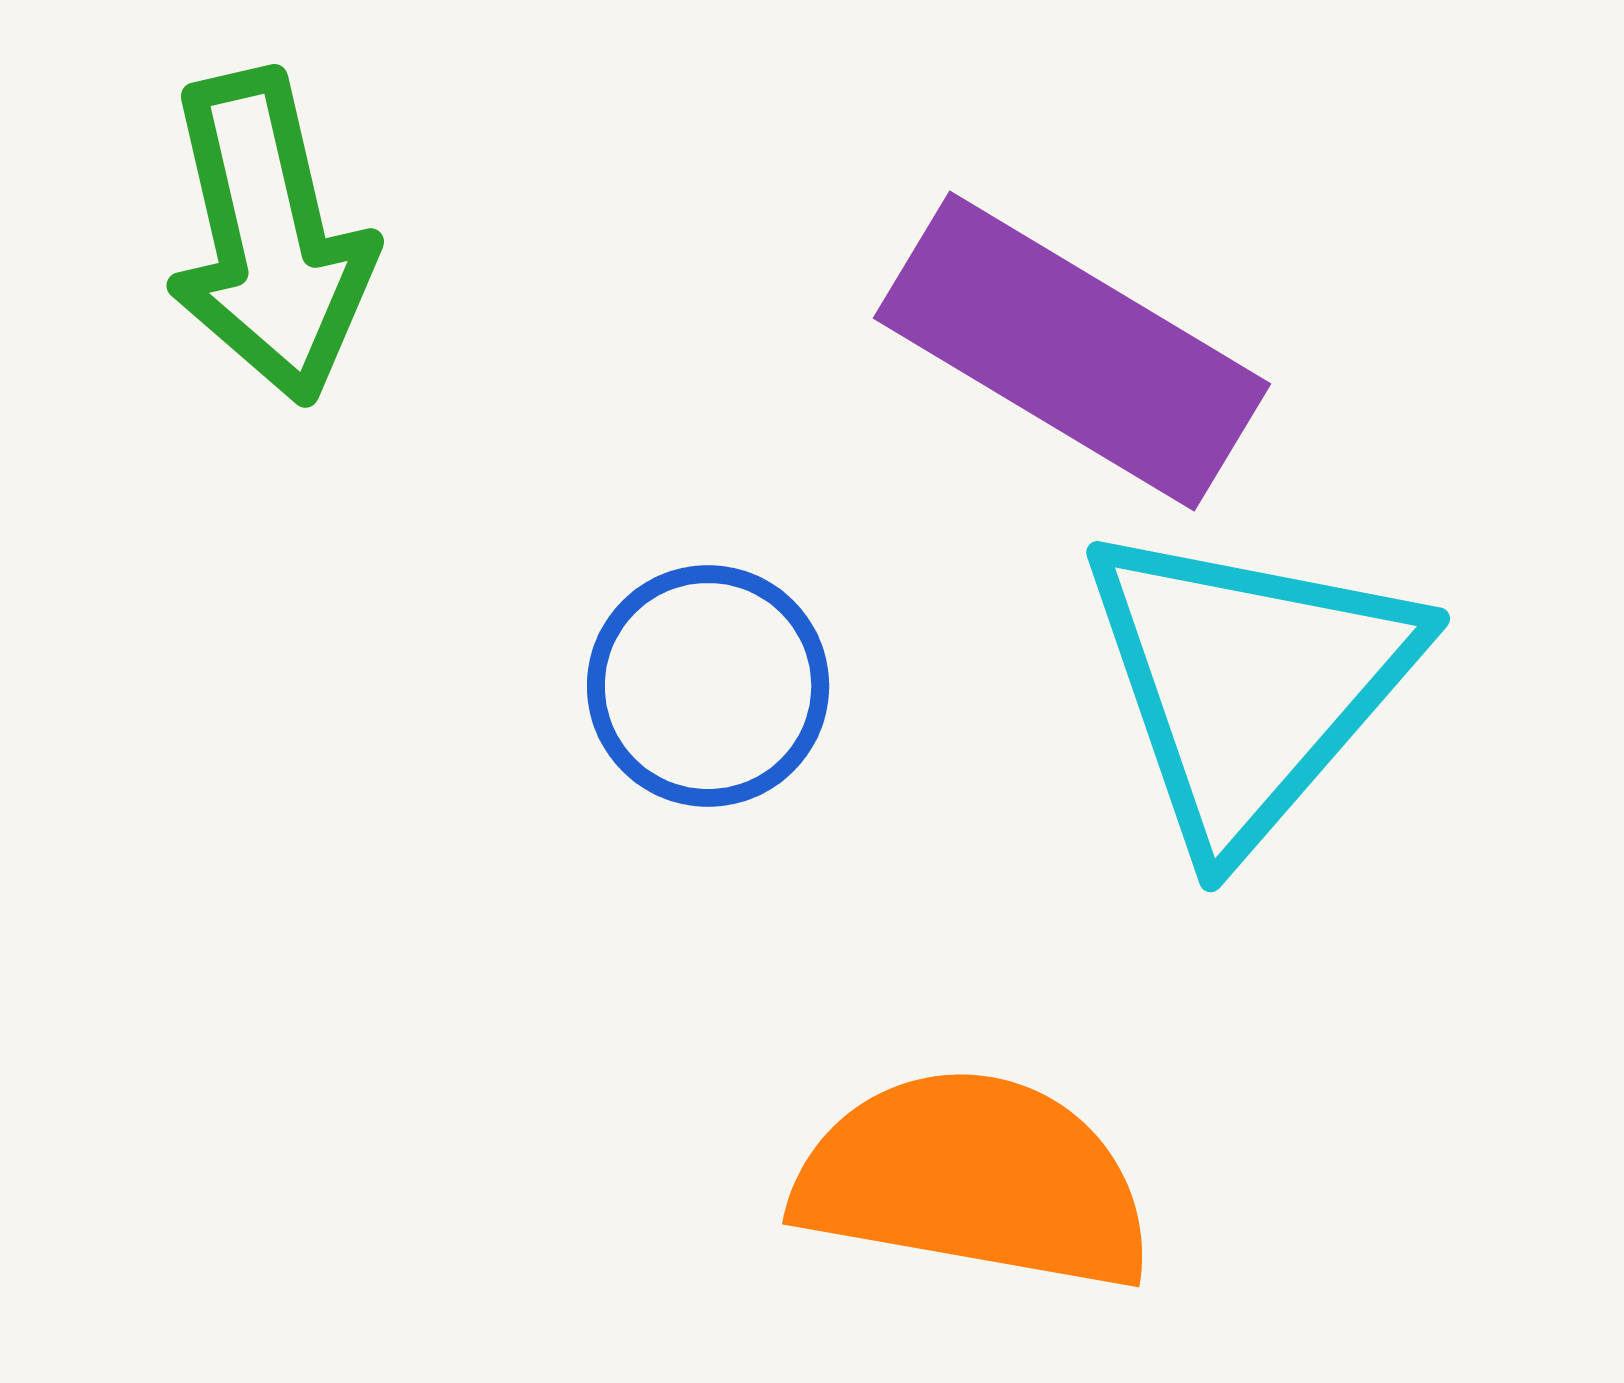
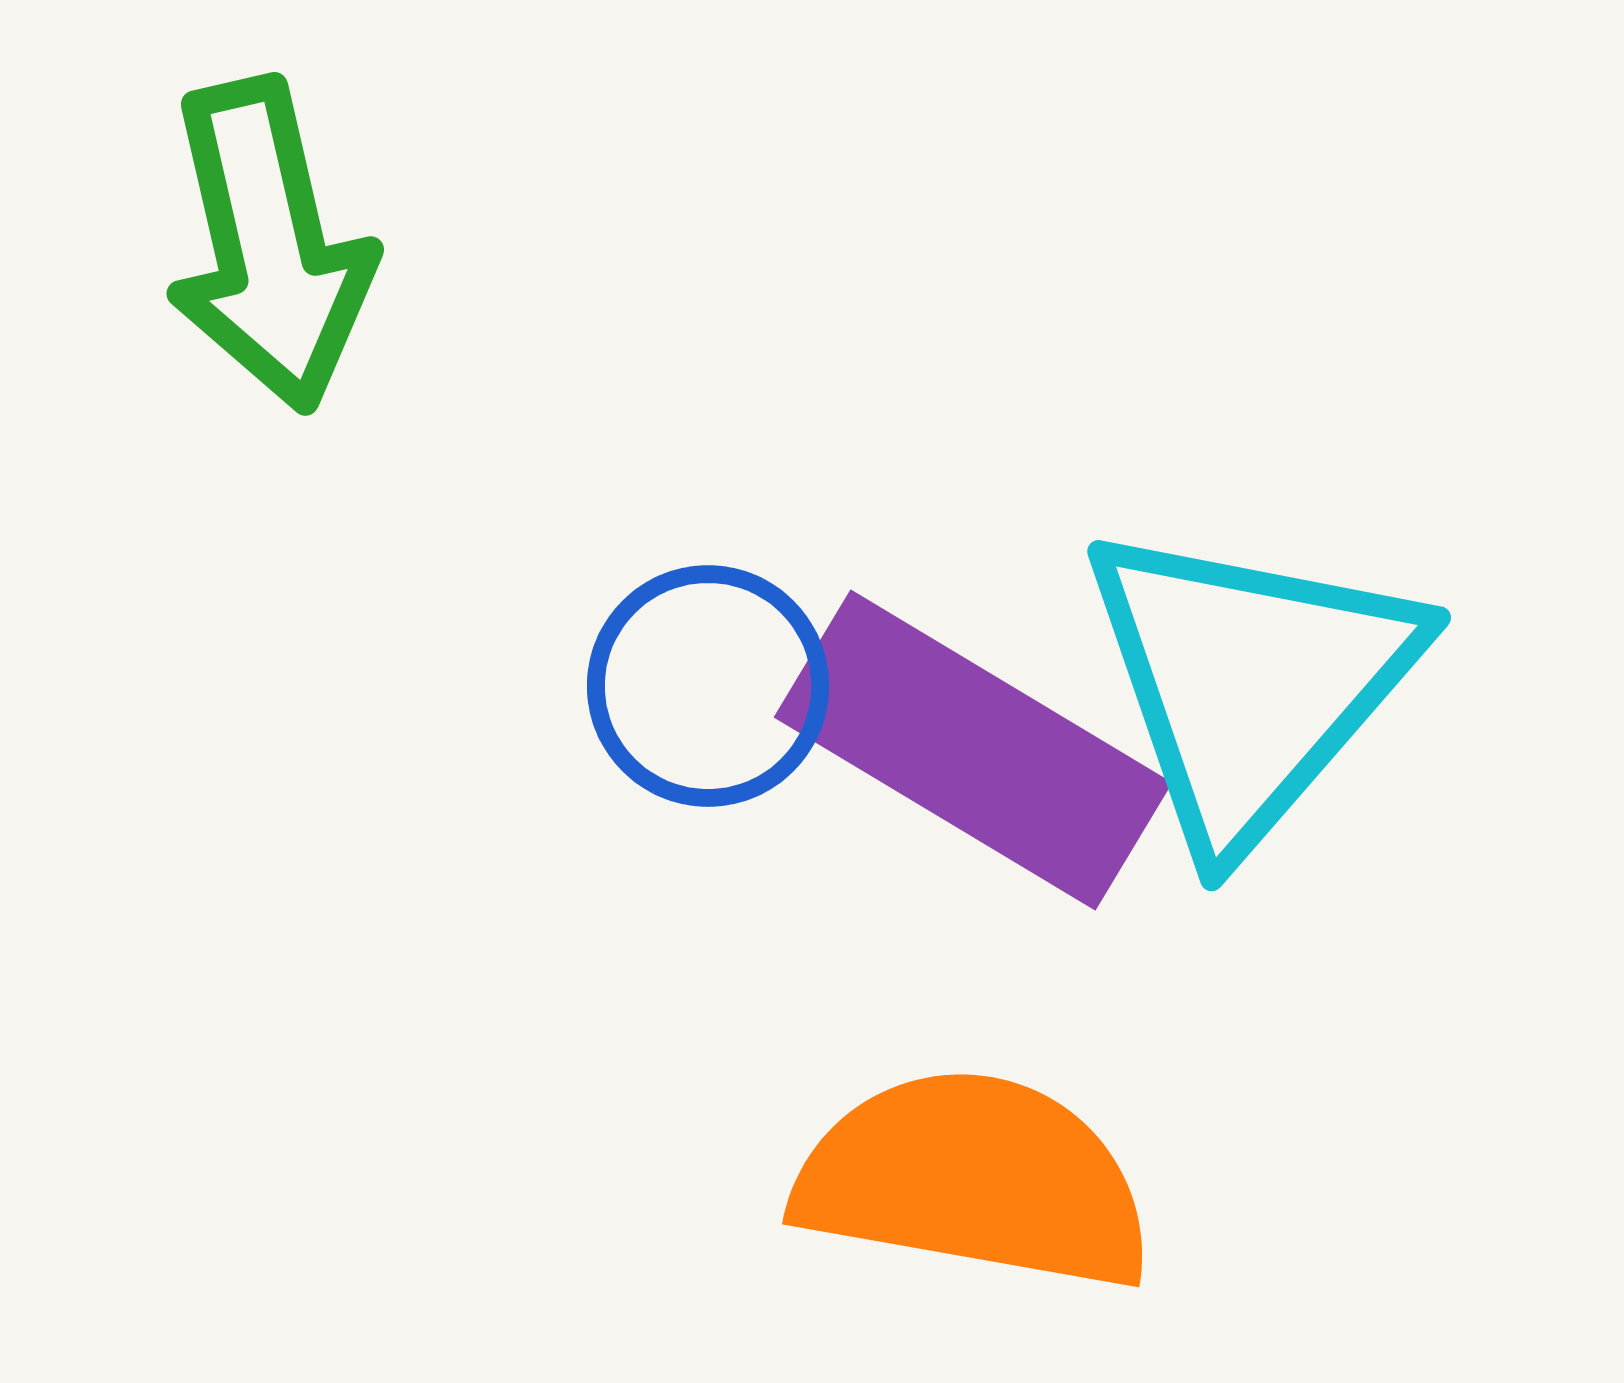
green arrow: moved 8 px down
purple rectangle: moved 99 px left, 399 px down
cyan triangle: moved 1 px right, 1 px up
